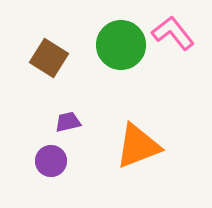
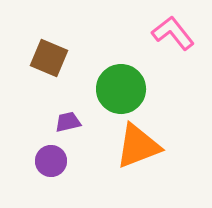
green circle: moved 44 px down
brown square: rotated 9 degrees counterclockwise
